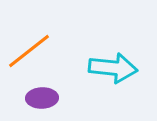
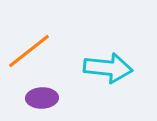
cyan arrow: moved 5 px left
